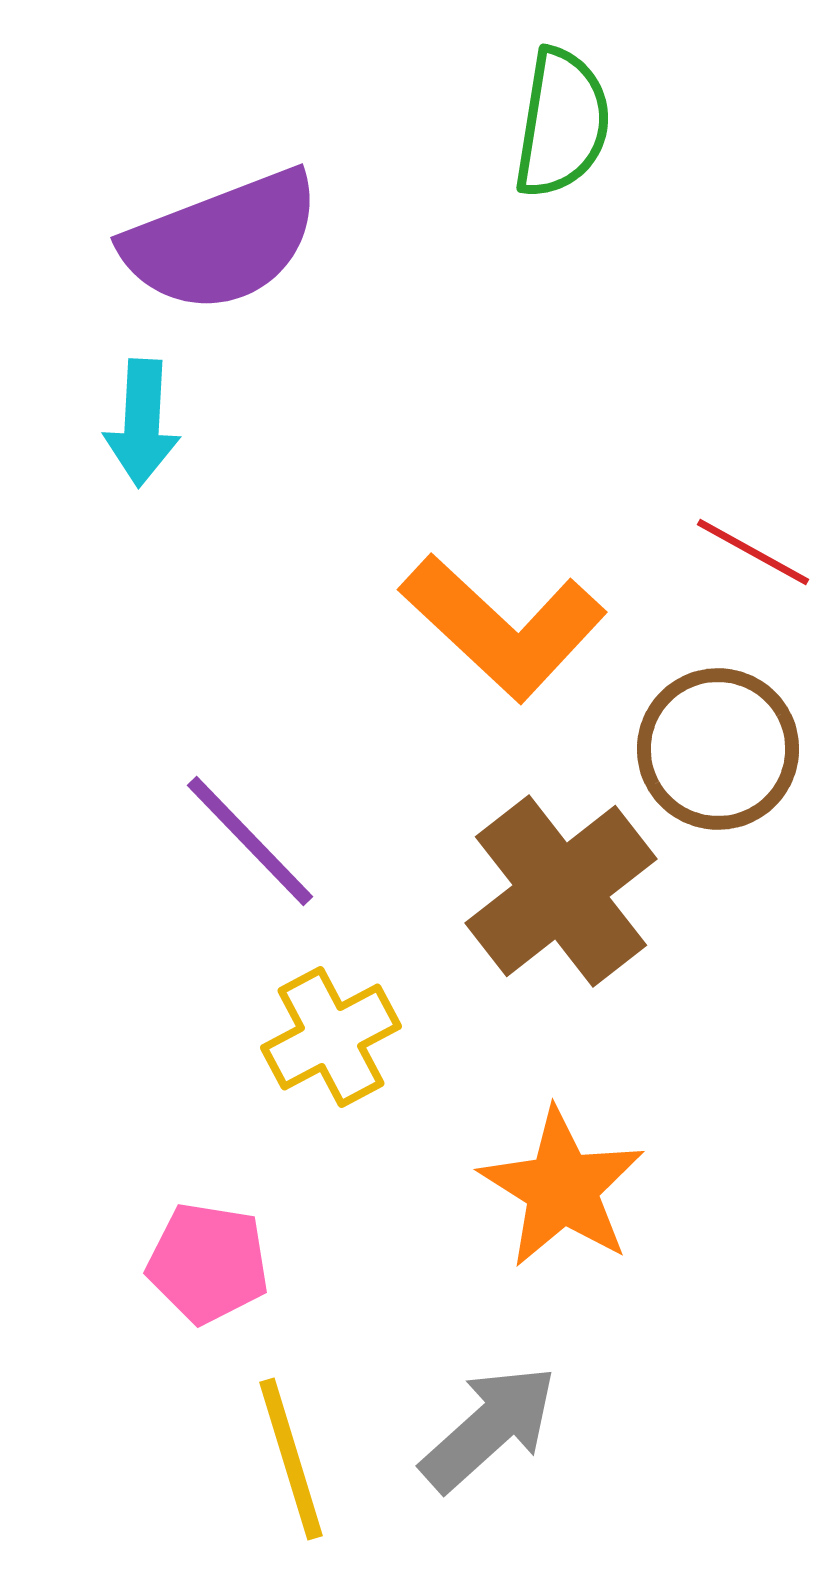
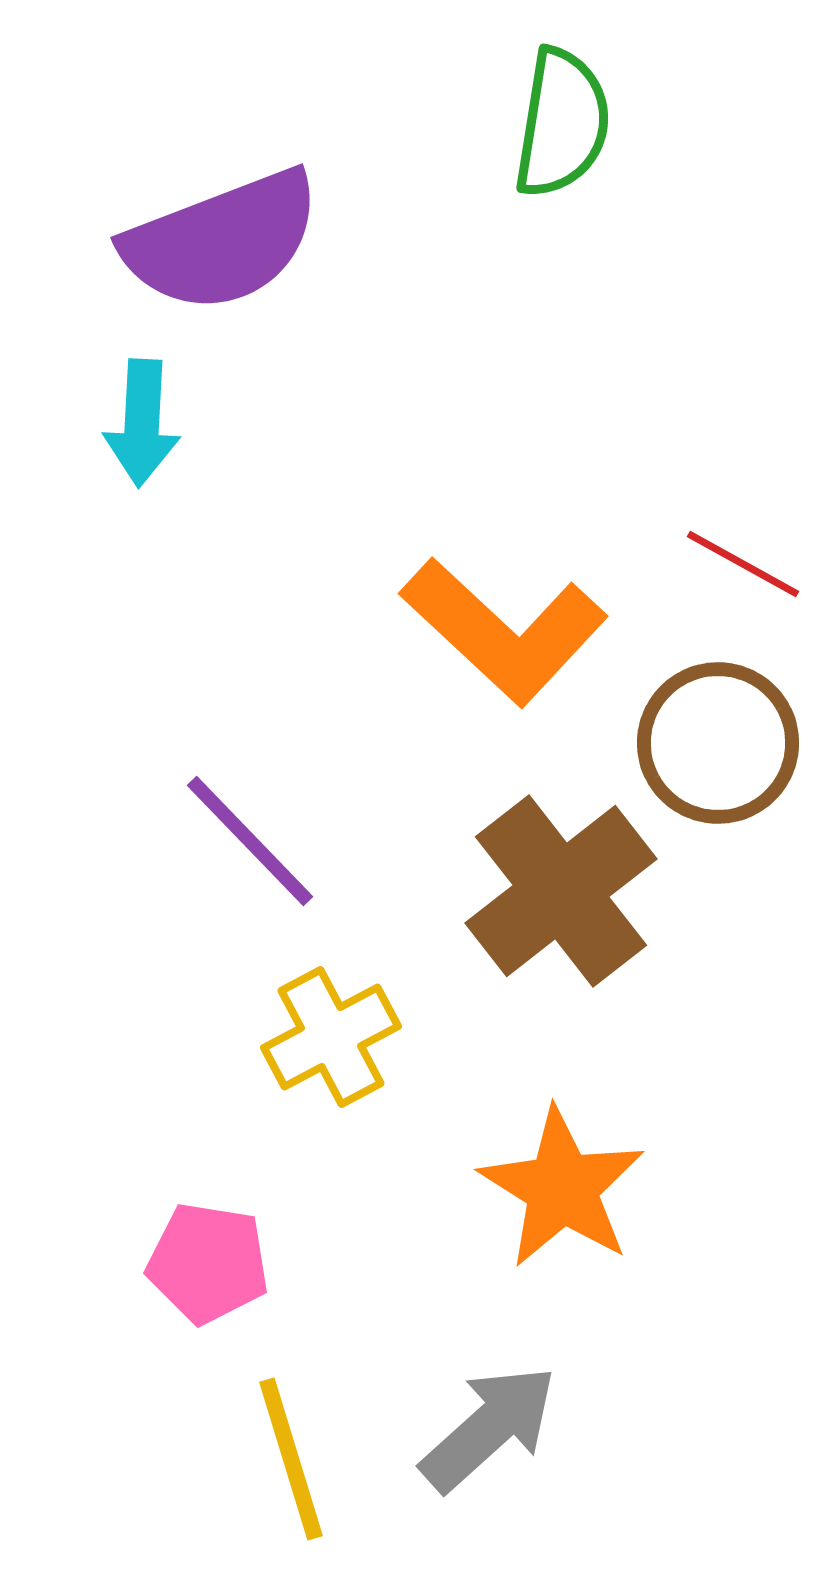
red line: moved 10 px left, 12 px down
orange L-shape: moved 1 px right, 4 px down
brown circle: moved 6 px up
